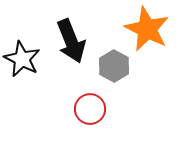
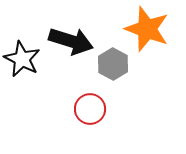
orange star: rotated 6 degrees counterclockwise
black arrow: rotated 51 degrees counterclockwise
gray hexagon: moved 1 px left, 2 px up
